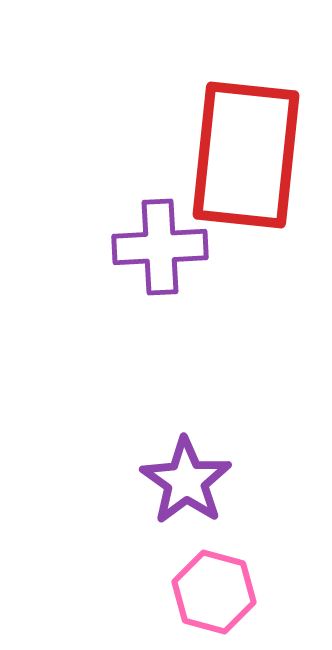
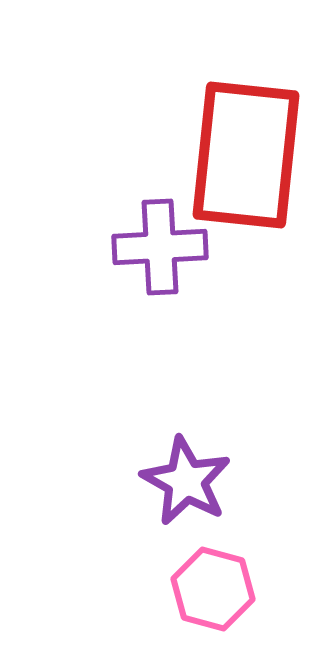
purple star: rotated 6 degrees counterclockwise
pink hexagon: moved 1 px left, 3 px up
